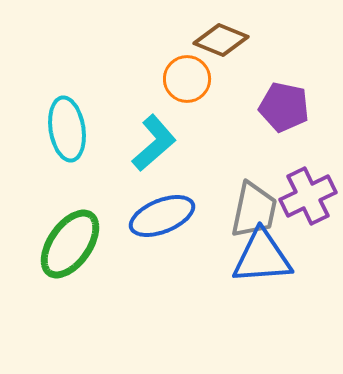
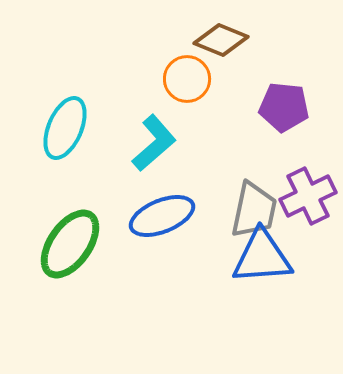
purple pentagon: rotated 6 degrees counterclockwise
cyan ellipse: moved 2 px left, 1 px up; rotated 32 degrees clockwise
